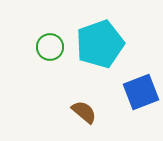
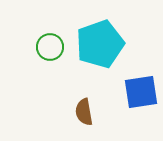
blue square: rotated 12 degrees clockwise
brown semicircle: rotated 140 degrees counterclockwise
